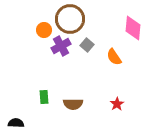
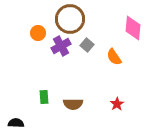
orange circle: moved 6 px left, 3 px down
